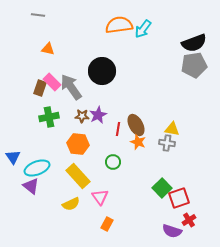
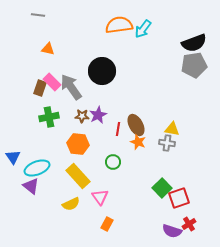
red cross: moved 4 px down
